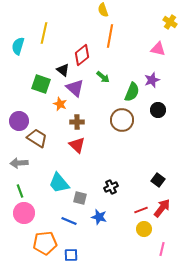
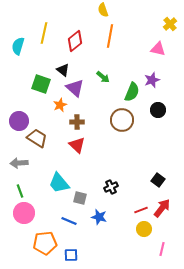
yellow cross: moved 2 px down; rotated 16 degrees clockwise
red diamond: moved 7 px left, 14 px up
orange star: moved 1 px down; rotated 24 degrees clockwise
